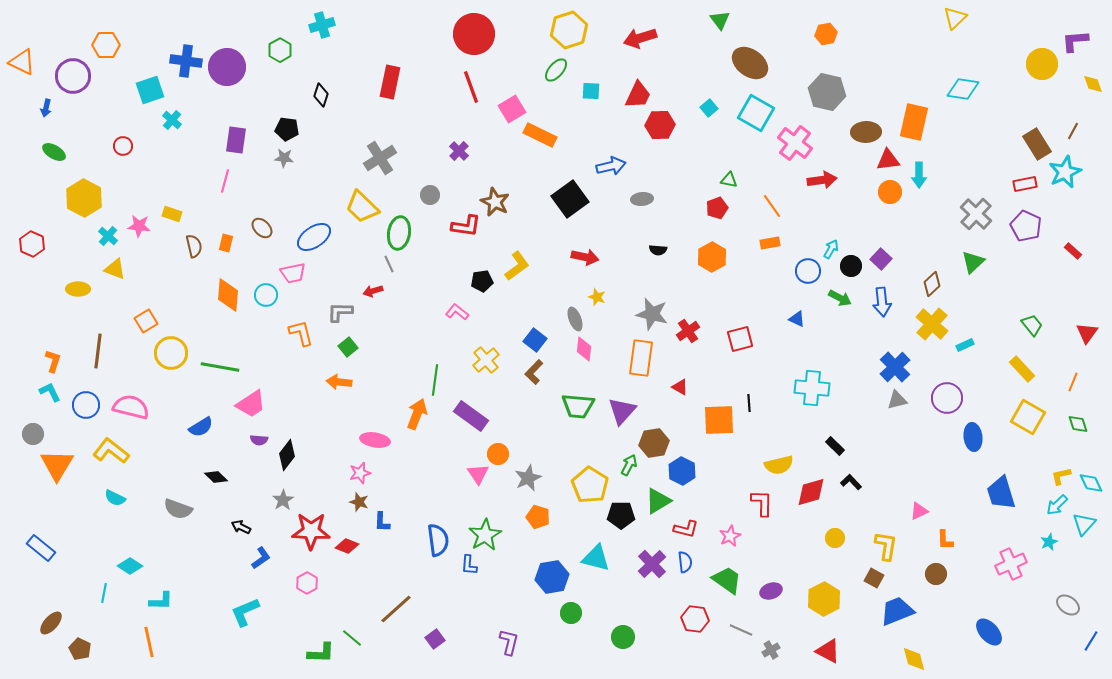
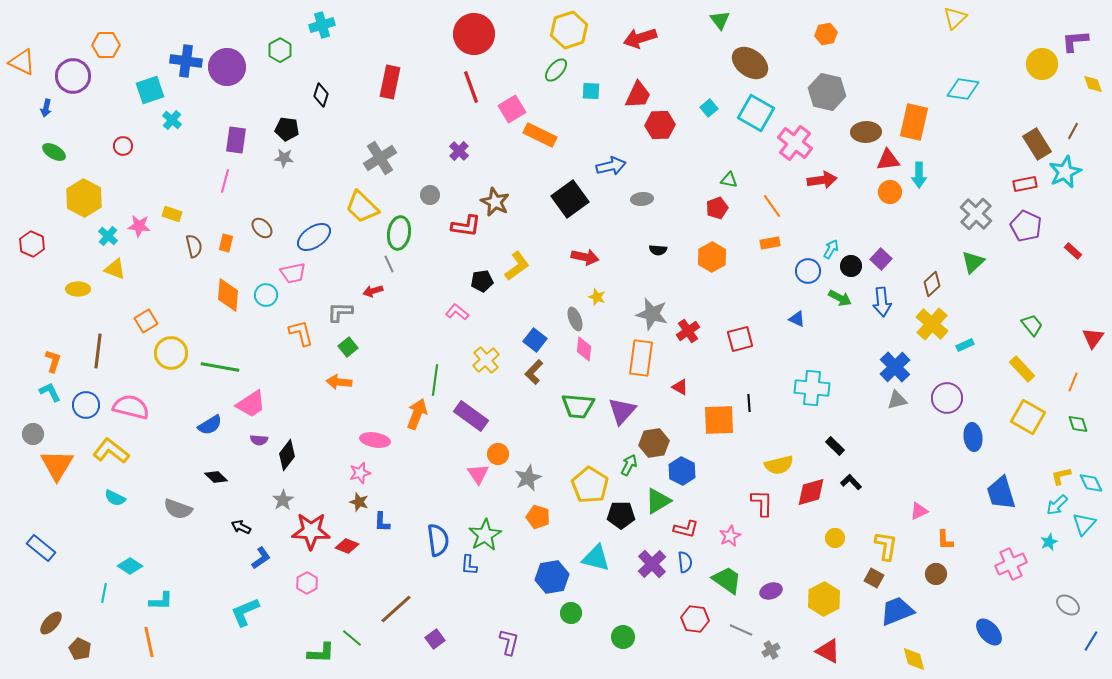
red triangle at (1087, 333): moved 6 px right, 5 px down
blue semicircle at (201, 427): moved 9 px right, 2 px up
